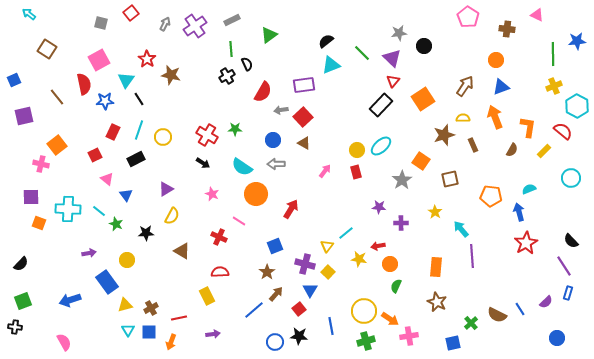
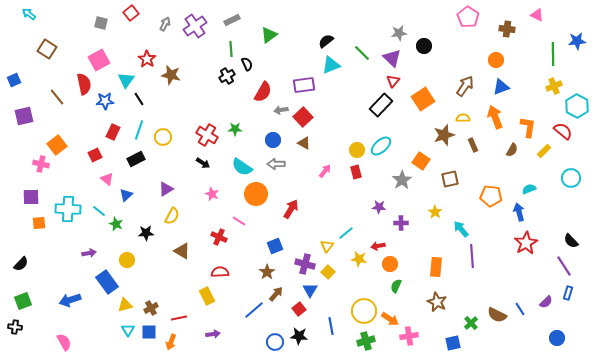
blue triangle at (126, 195): rotated 24 degrees clockwise
orange square at (39, 223): rotated 24 degrees counterclockwise
